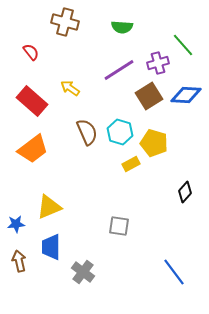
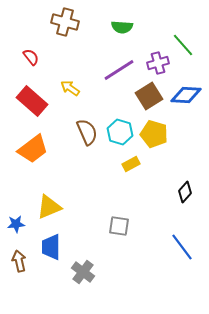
red semicircle: moved 5 px down
yellow pentagon: moved 9 px up
blue line: moved 8 px right, 25 px up
